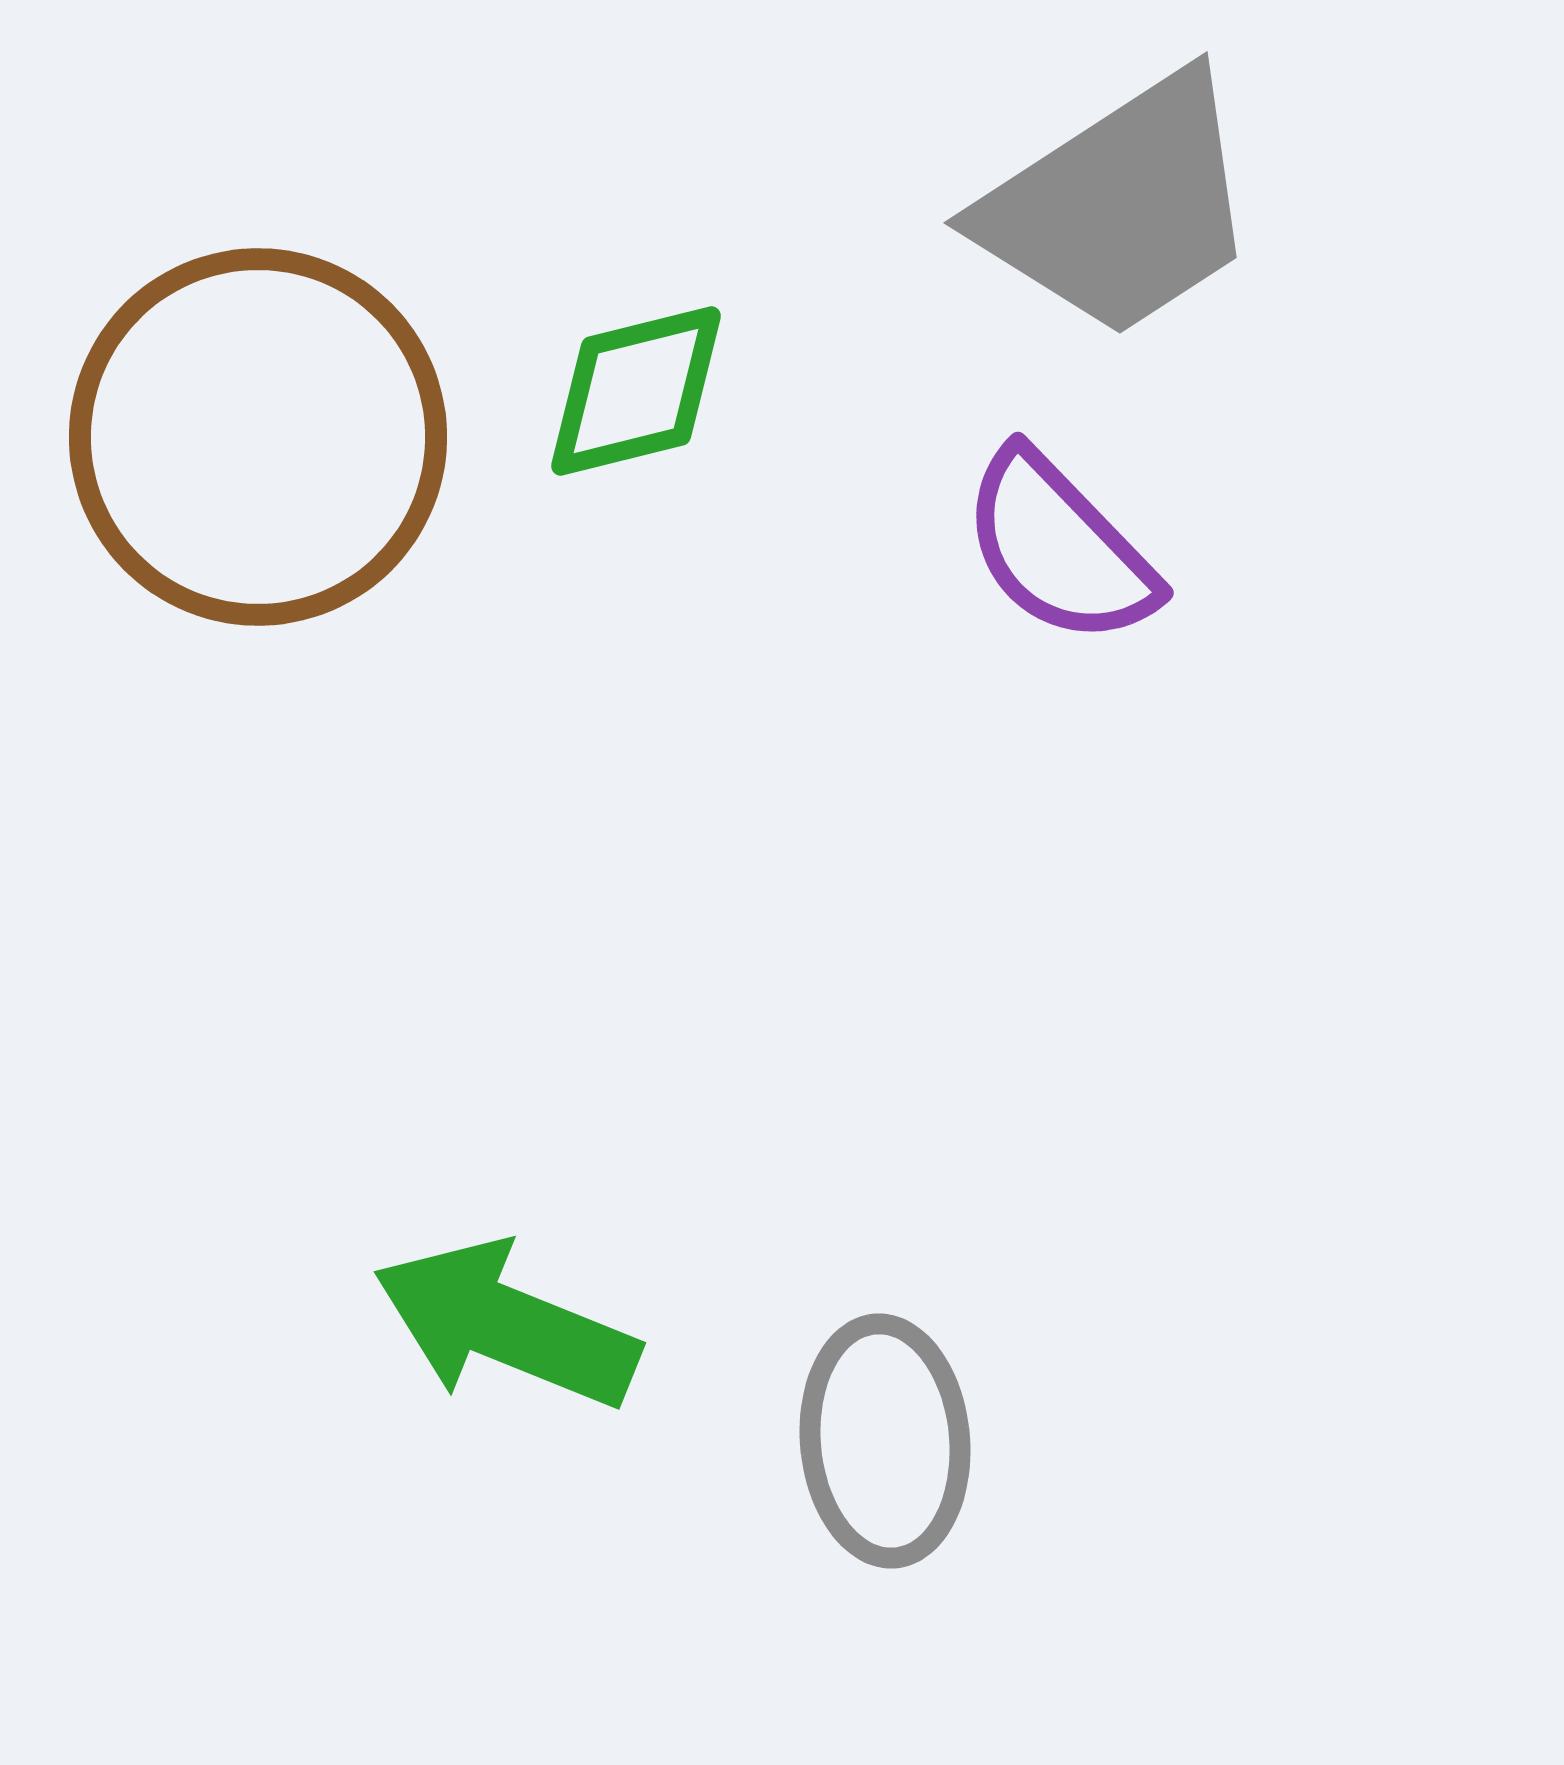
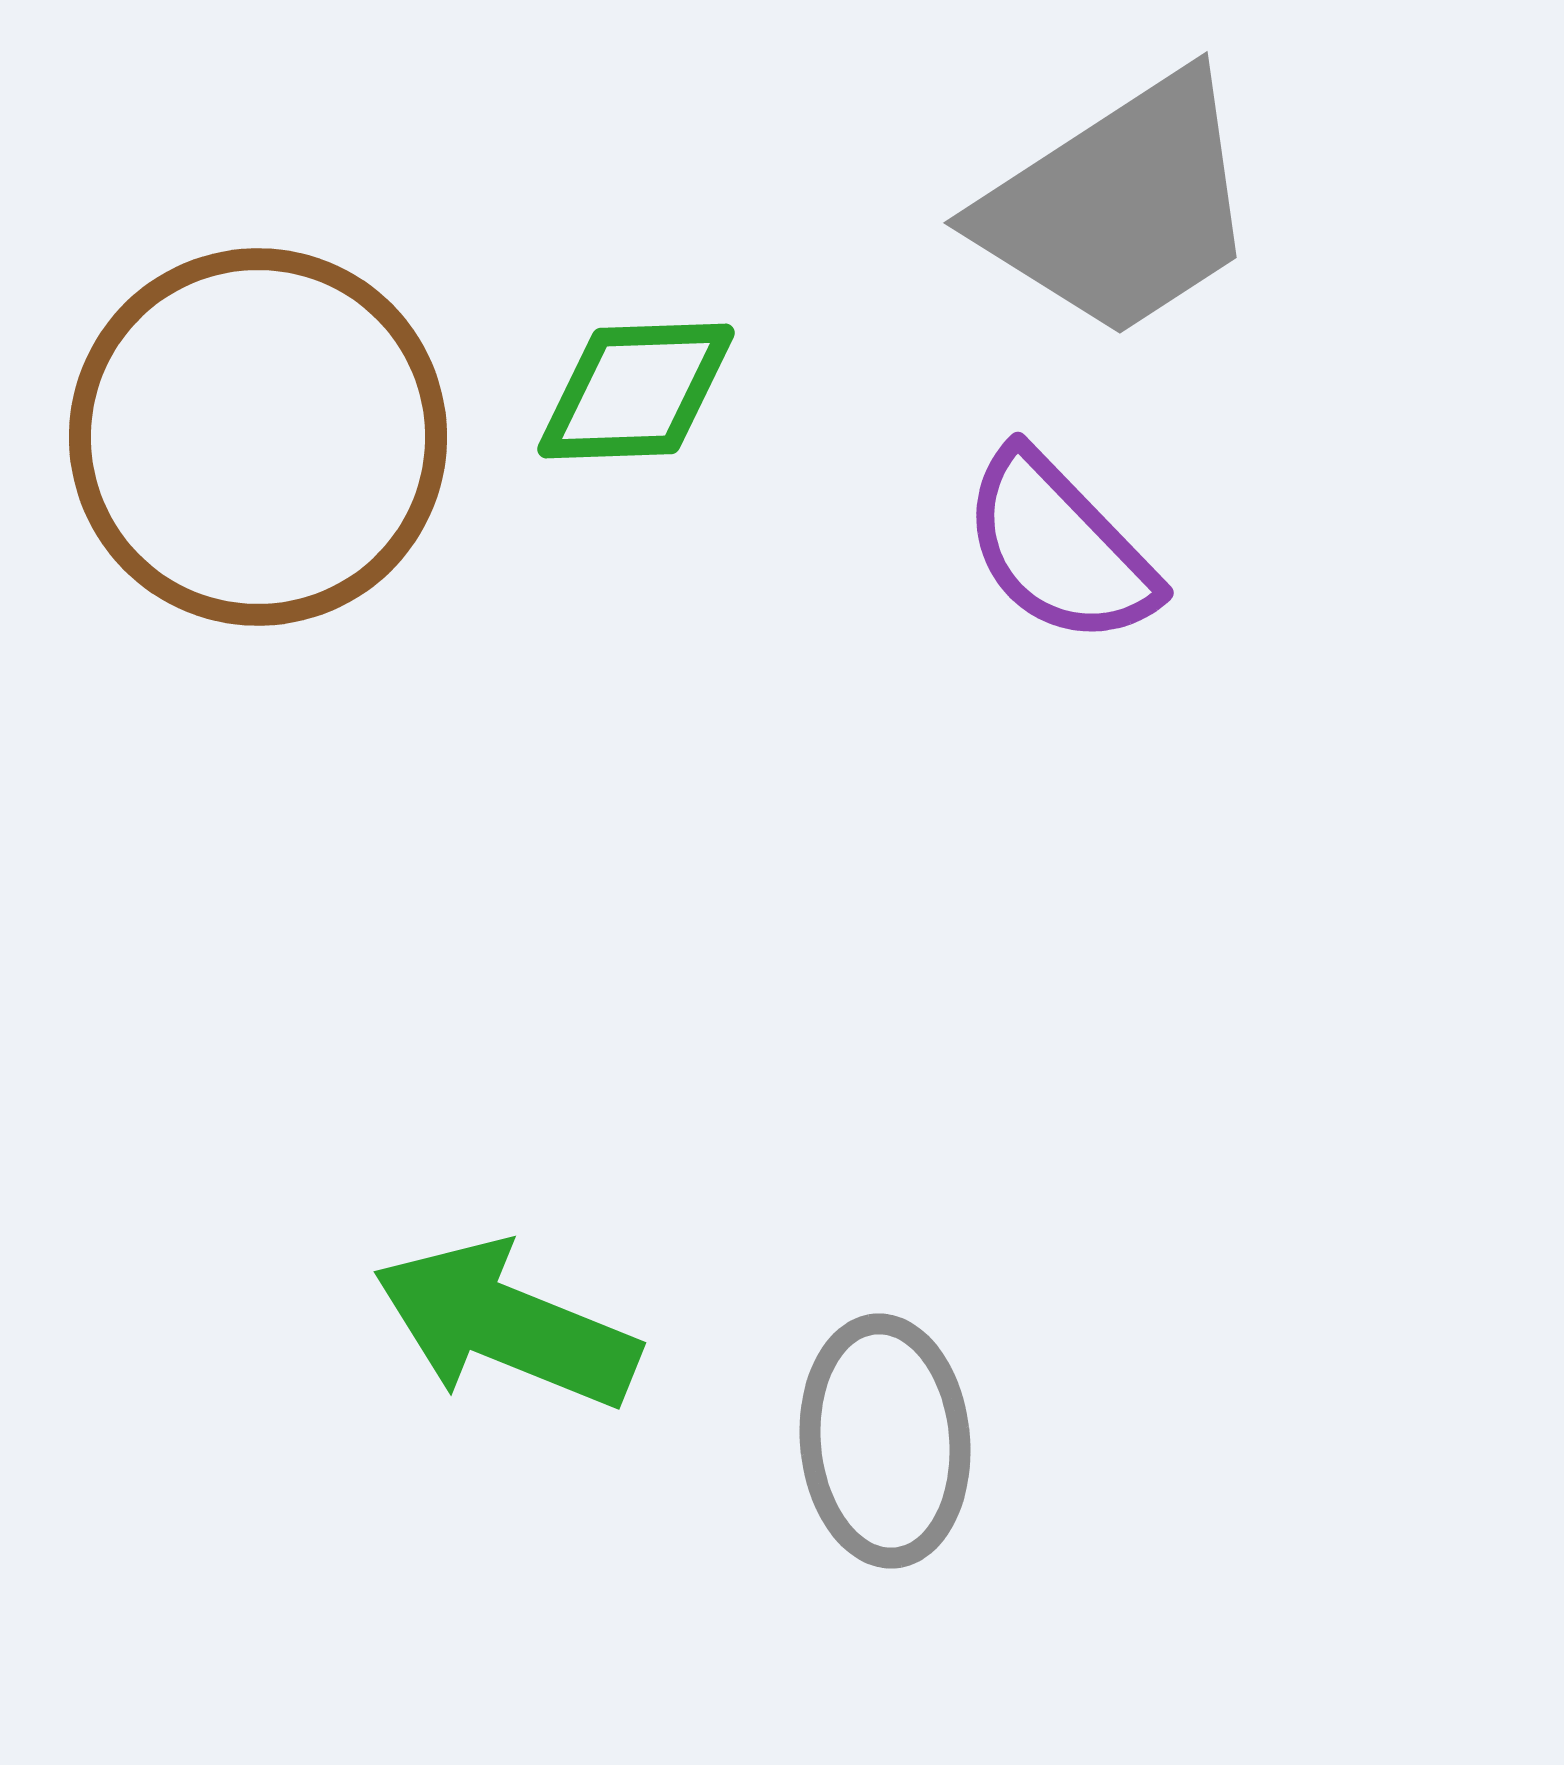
green diamond: rotated 12 degrees clockwise
